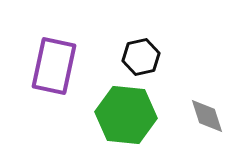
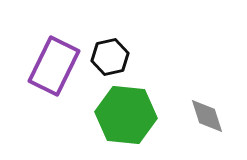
black hexagon: moved 31 px left
purple rectangle: rotated 14 degrees clockwise
